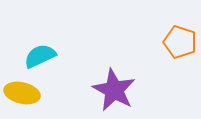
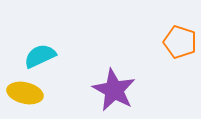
yellow ellipse: moved 3 px right
